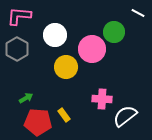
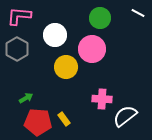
green circle: moved 14 px left, 14 px up
yellow rectangle: moved 4 px down
